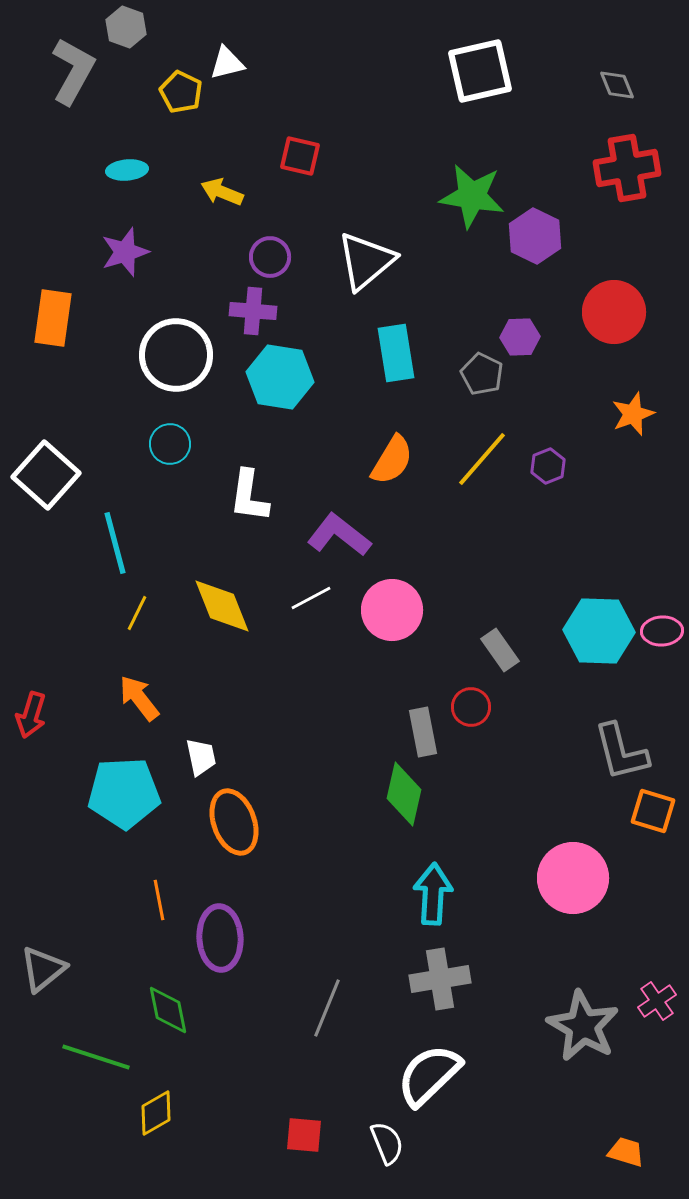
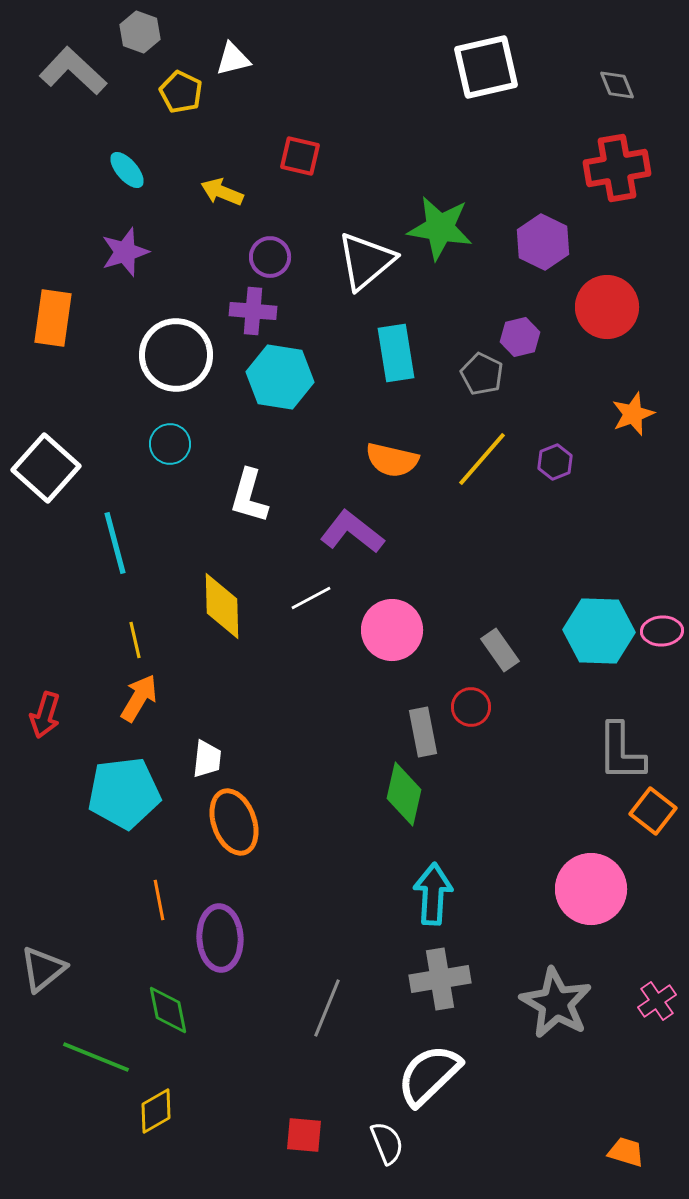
gray hexagon at (126, 27): moved 14 px right, 5 px down
white triangle at (227, 63): moved 6 px right, 4 px up
gray L-shape at (73, 71): rotated 76 degrees counterclockwise
white square at (480, 71): moved 6 px right, 4 px up
red cross at (627, 168): moved 10 px left
cyan ellipse at (127, 170): rotated 54 degrees clockwise
green star at (472, 196): moved 32 px left, 32 px down
purple hexagon at (535, 236): moved 8 px right, 6 px down
red circle at (614, 312): moved 7 px left, 5 px up
purple hexagon at (520, 337): rotated 12 degrees counterclockwise
orange semicircle at (392, 460): rotated 72 degrees clockwise
purple hexagon at (548, 466): moved 7 px right, 4 px up
white square at (46, 475): moved 7 px up
white L-shape at (249, 496): rotated 8 degrees clockwise
purple L-shape at (339, 535): moved 13 px right, 3 px up
yellow diamond at (222, 606): rotated 20 degrees clockwise
pink circle at (392, 610): moved 20 px down
yellow line at (137, 613): moved 2 px left, 27 px down; rotated 39 degrees counterclockwise
orange arrow at (139, 698): rotated 69 degrees clockwise
red arrow at (31, 715): moved 14 px right
gray L-shape at (621, 752): rotated 14 degrees clockwise
white trapezoid at (201, 757): moved 6 px right, 2 px down; rotated 18 degrees clockwise
cyan pentagon at (124, 793): rotated 4 degrees counterclockwise
orange square at (653, 811): rotated 21 degrees clockwise
pink circle at (573, 878): moved 18 px right, 11 px down
gray star at (583, 1026): moved 27 px left, 23 px up
green line at (96, 1057): rotated 4 degrees clockwise
yellow diamond at (156, 1113): moved 2 px up
